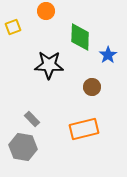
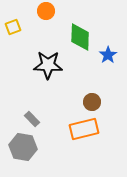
black star: moved 1 px left
brown circle: moved 15 px down
